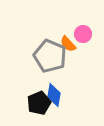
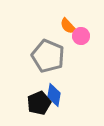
pink circle: moved 2 px left, 2 px down
orange semicircle: moved 18 px up
gray pentagon: moved 2 px left
